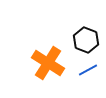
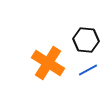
black hexagon: rotated 15 degrees counterclockwise
